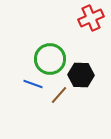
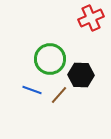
blue line: moved 1 px left, 6 px down
